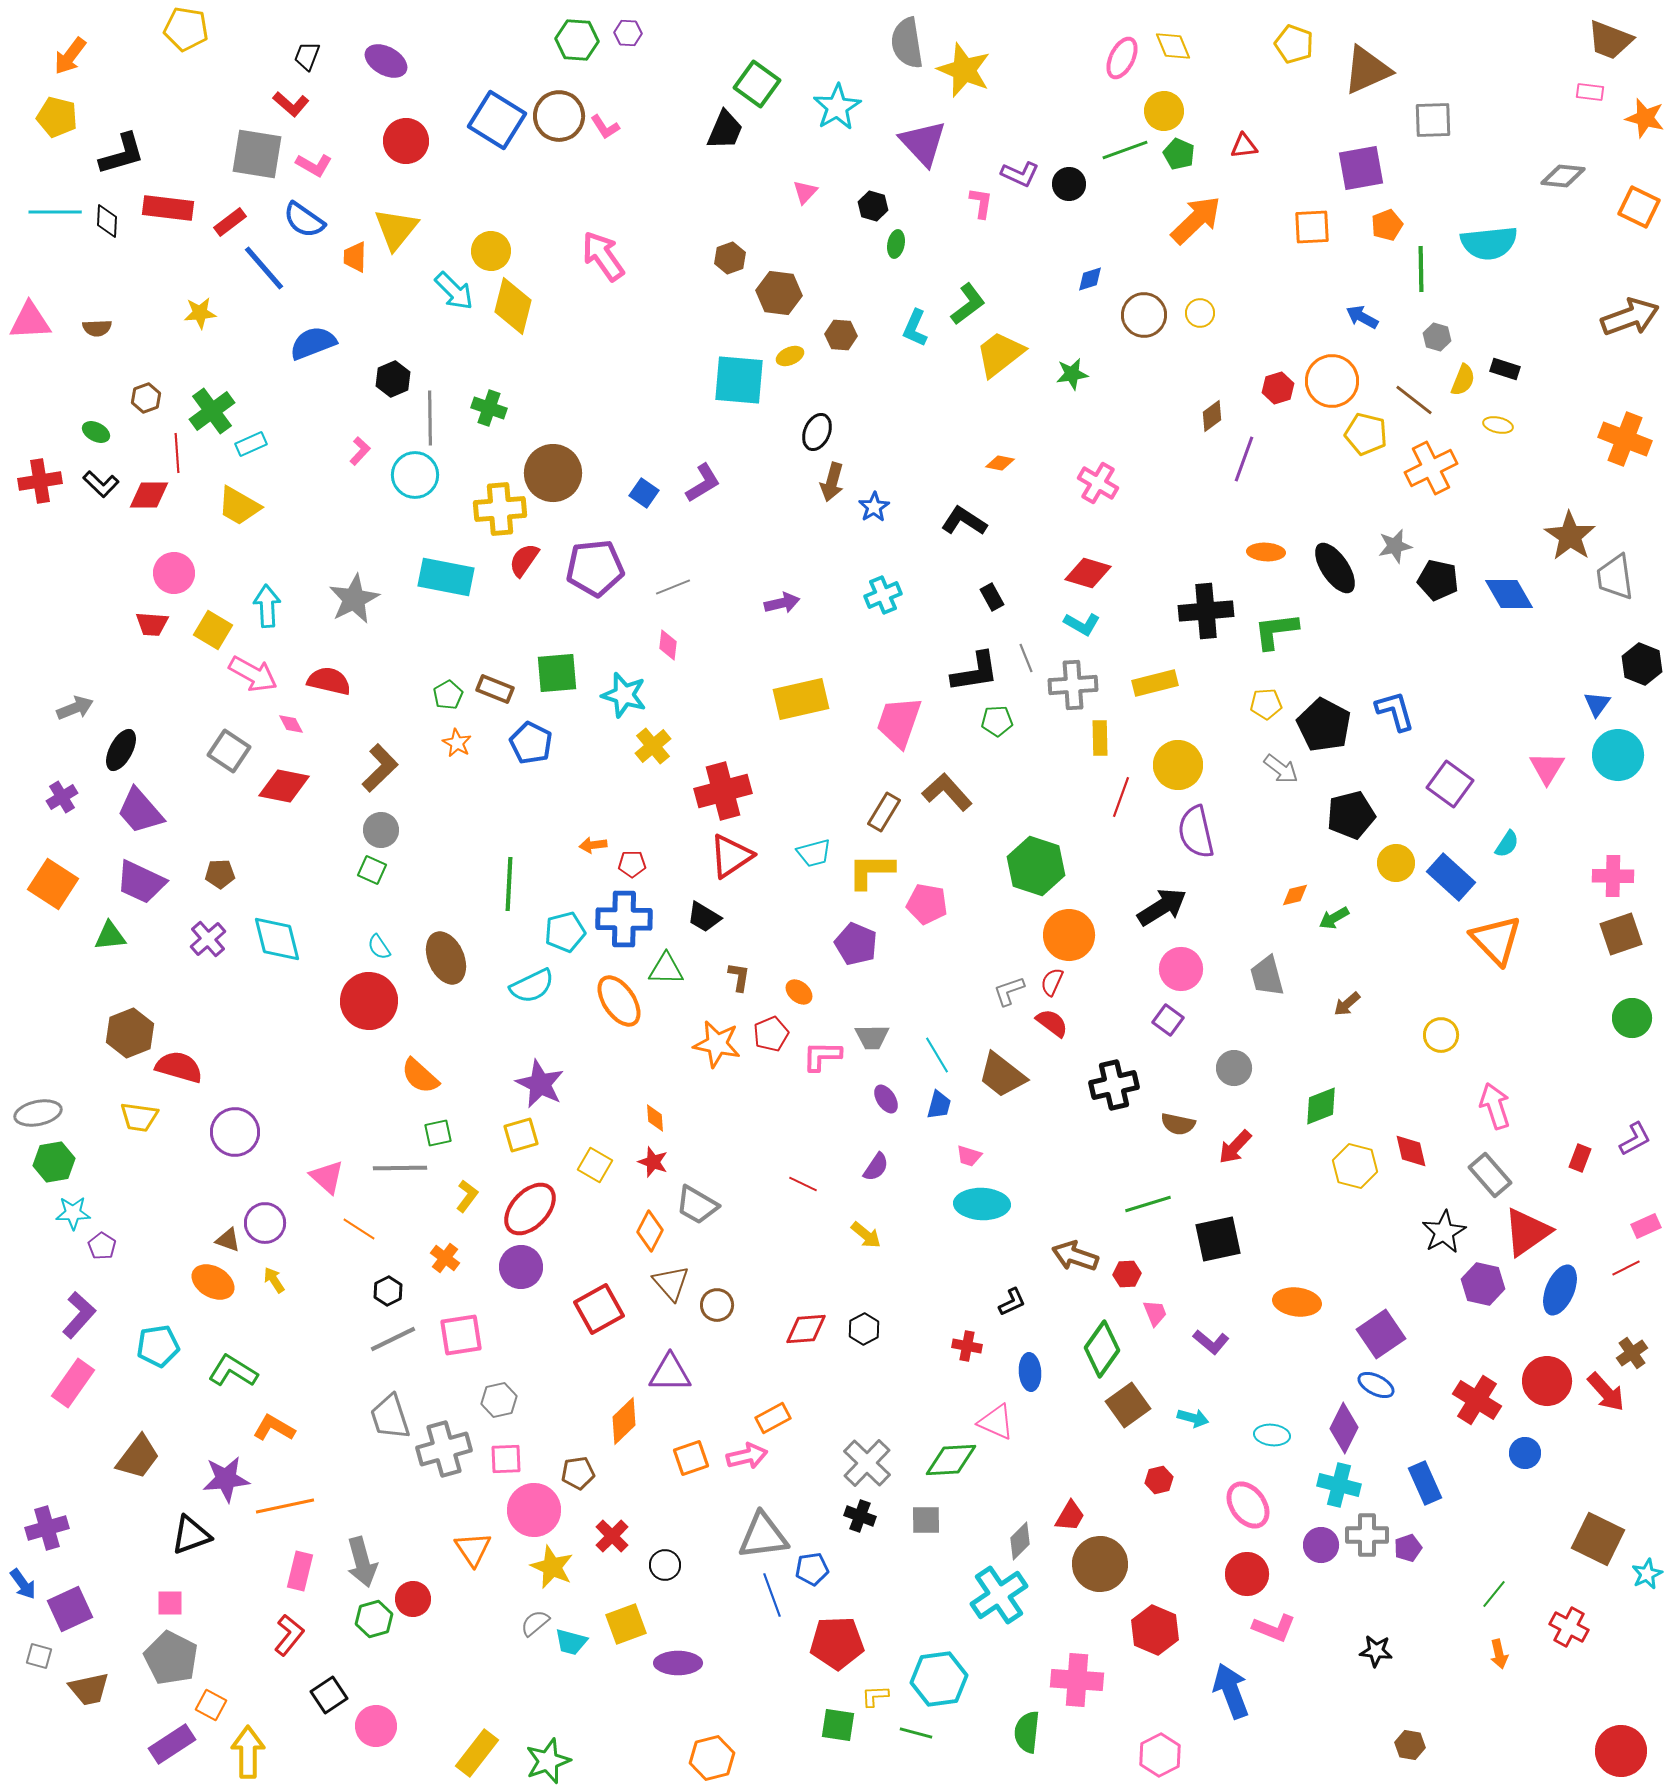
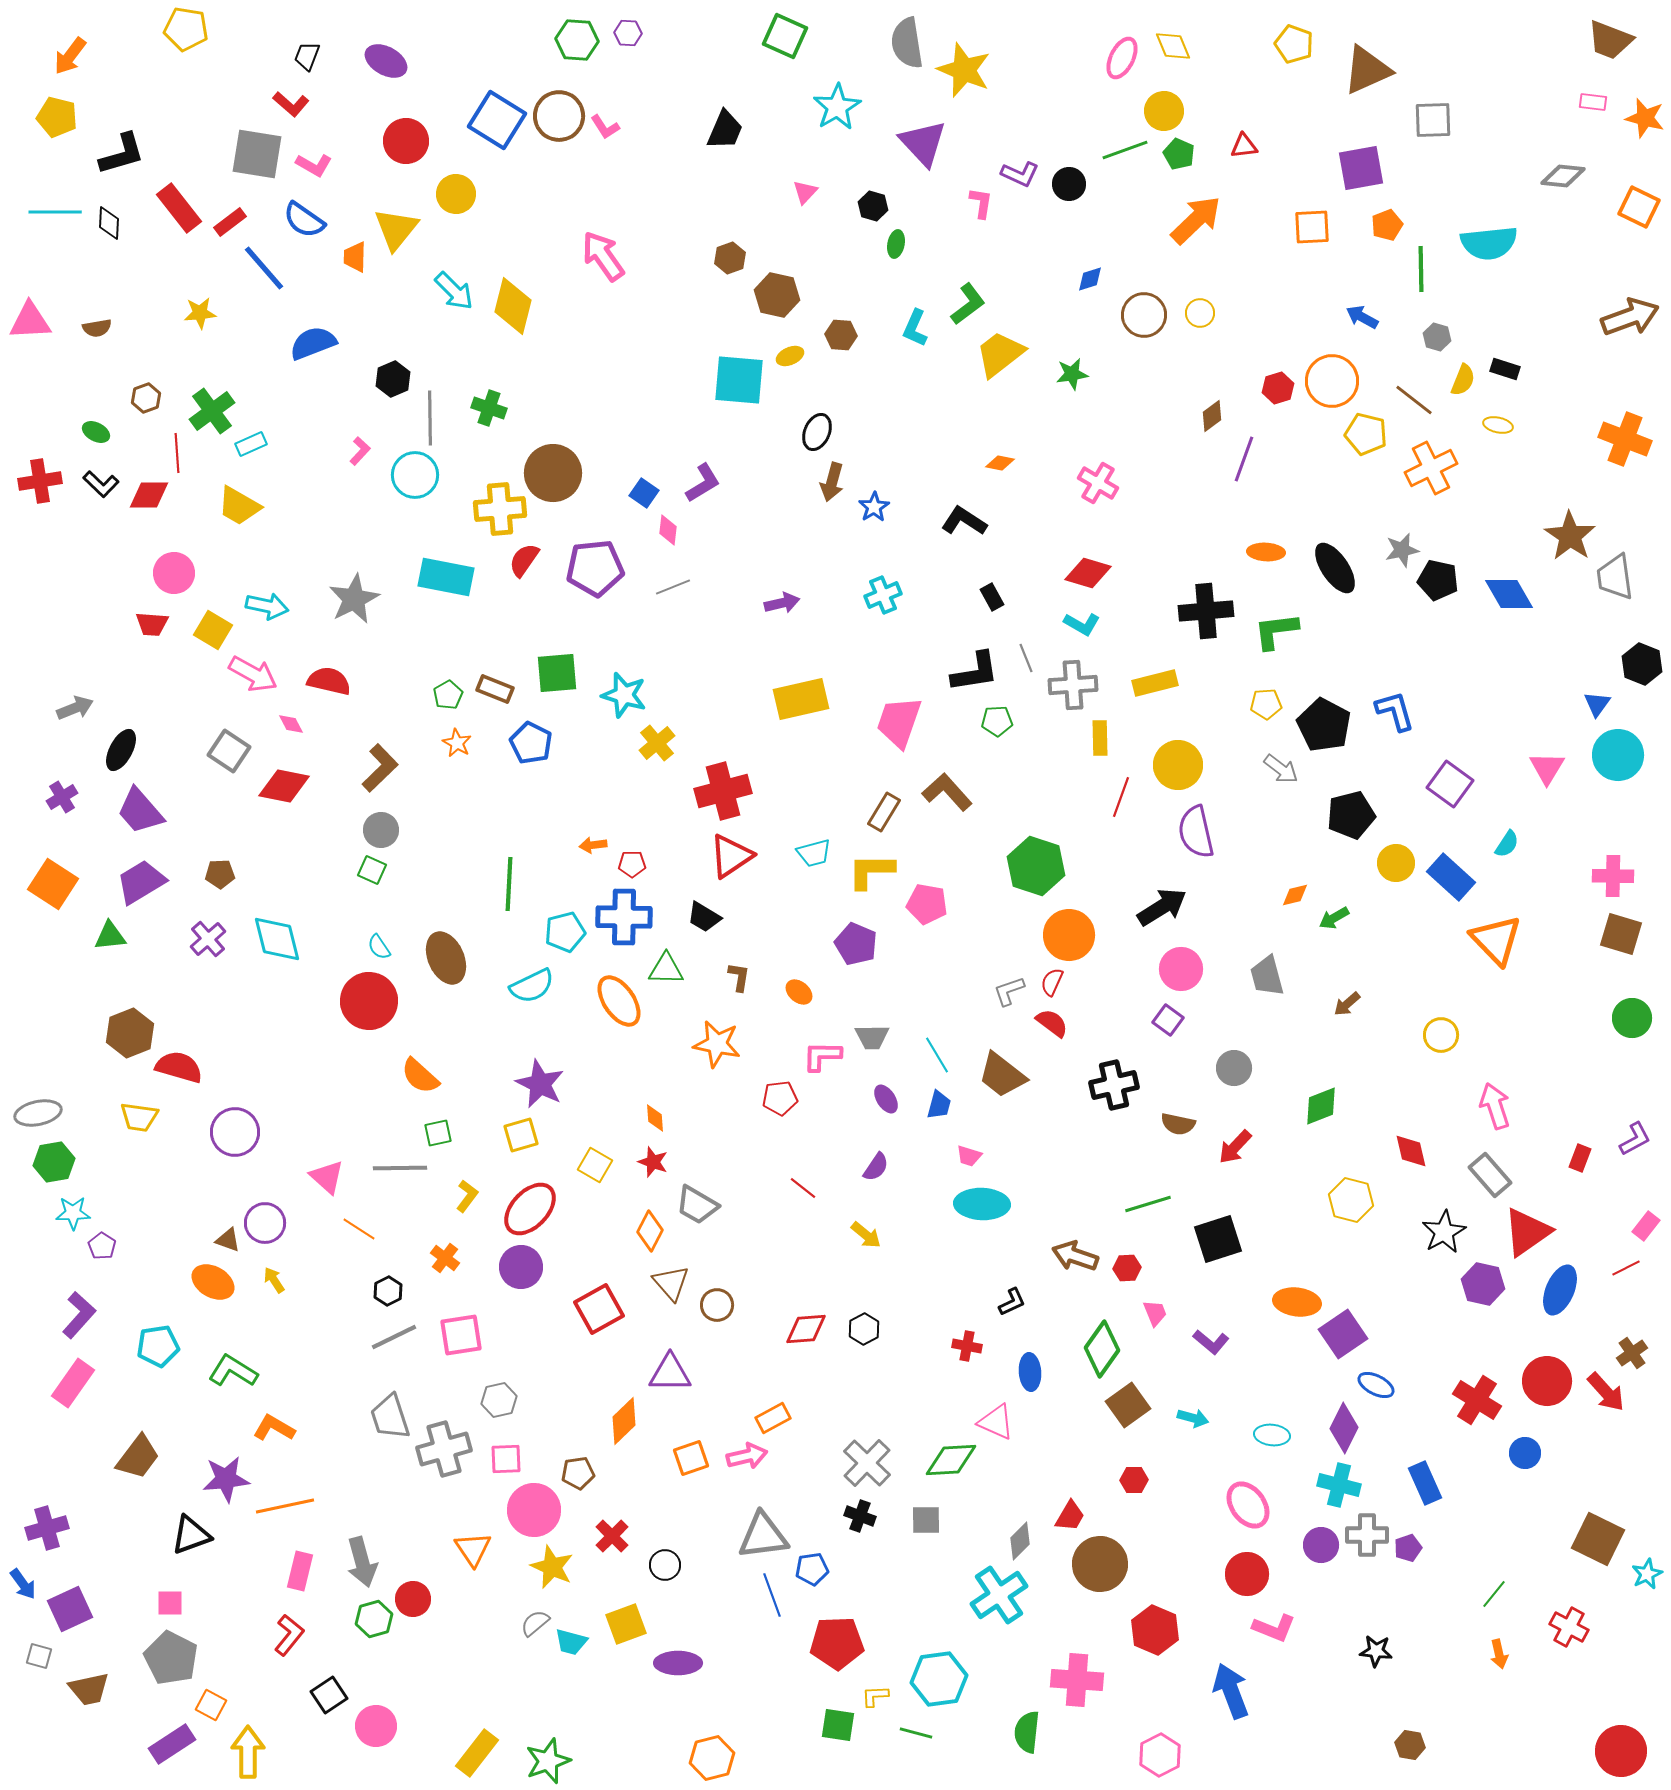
green square at (757, 84): moved 28 px right, 48 px up; rotated 12 degrees counterclockwise
pink rectangle at (1590, 92): moved 3 px right, 10 px down
red rectangle at (168, 208): moved 11 px right; rotated 45 degrees clockwise
black diamond at (107, 221): moved 2 px right, 2 px down
yellow circle at (491, 251): moved 35 px left, 57 px up
brown hexagon at (779, 293): moved 2 px left, 2 px down; rotated 6 degrees clockwise
brown semicircle at (97, 328): rotated 8 degrees counterclockwise
gray star at (1395, 546): moved 7 px right, 4 px down
cyan arrow at (267, 606): rotated 105 degrees clockwise
pink diamond at (668, 645): moved 115 px up
yellow cross at (653, 746): moved 4 px right, 3 px up
purple trapezoid at (141, 882): rotated 124 degrees clockwise
blue cross at (624, 919): moved 2 px up
brown square at (1621, 934): rotated 36 degrees clockwise
red pentagon at (771, 1034): moved 9 px right, 64 px down; rotated 16 degrees clockwise
yellow hexagon at (1355, 1166): moved 4 px left, 34 px down
red line at (803, 1184): moved 4 px down; rotated 12 degrees clockwise
pink rectangle at (1646, 1226): rotated 28 degrees counterclockwise
black square at (1218, 1239): rotated 6 degrees counterclockwise
red hexagon at (1127, 1274): moved 6 px up
purple square at (1381, 1334): moved 38 px left
gray line at (393, 1339): moved 1 px right, 2 px up
red hexagon at (1159, 1480): moved 25 px left; rotated 12 degrees clockwise
